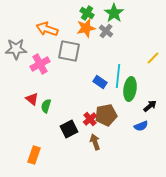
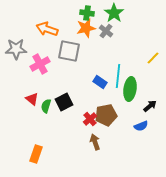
green cross: rotated 24 degrees counterclockwise
black square: moved 5 px left, 27 px up
orange rectangle: moved 2 px right, 1 px up
